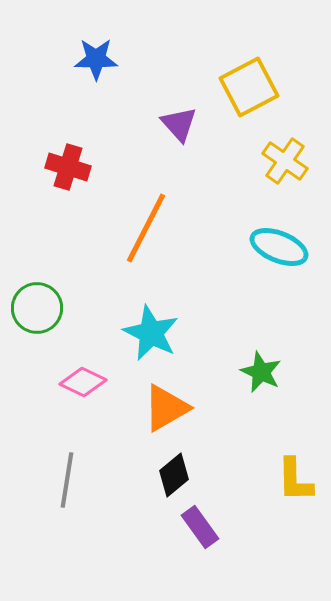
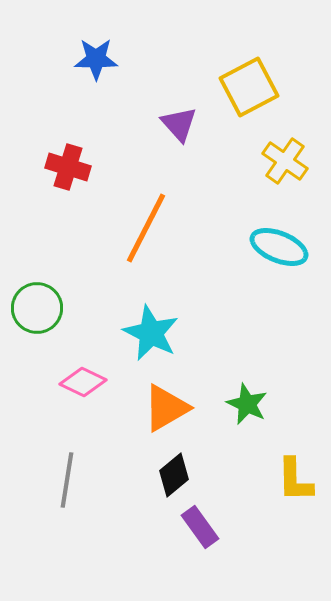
green star: moved 14 px left, 32 px down
